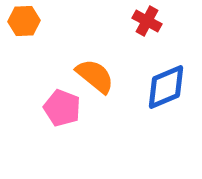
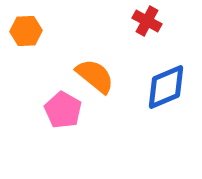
orange hexagon: moved 2 px right, 10 px down
pink pentagon: moved 1 px right, 2 px down; rotated 9 degrees clockwise
